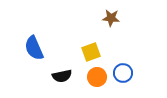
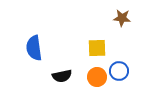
brown star: moved 11 px right
blue semicircle: rotated 15 degrees clockwise
yellow square: moved 6 px right, 4 px up; rotated 18 degrees clockwise
blue circle: moved 4 px left, 2 px up
